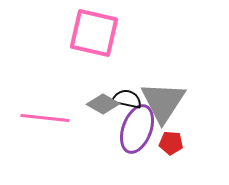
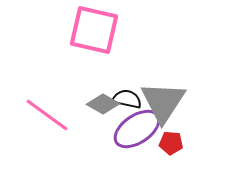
pink square: moved 3 px up
pink line: moved 2 px right, 3 px up; rotated 30 degrees clockwise
purple ellipse: rotated 36 degrees clockwise
